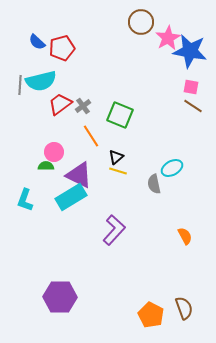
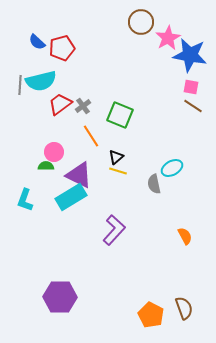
blue star: moved 4 px down
